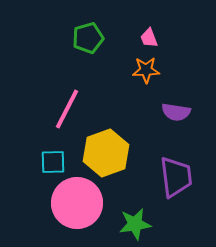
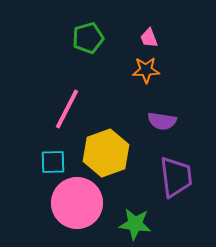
purple semicircle: moved 14 px left, 9 px down
green star: rotated 16 degrees clockwise
